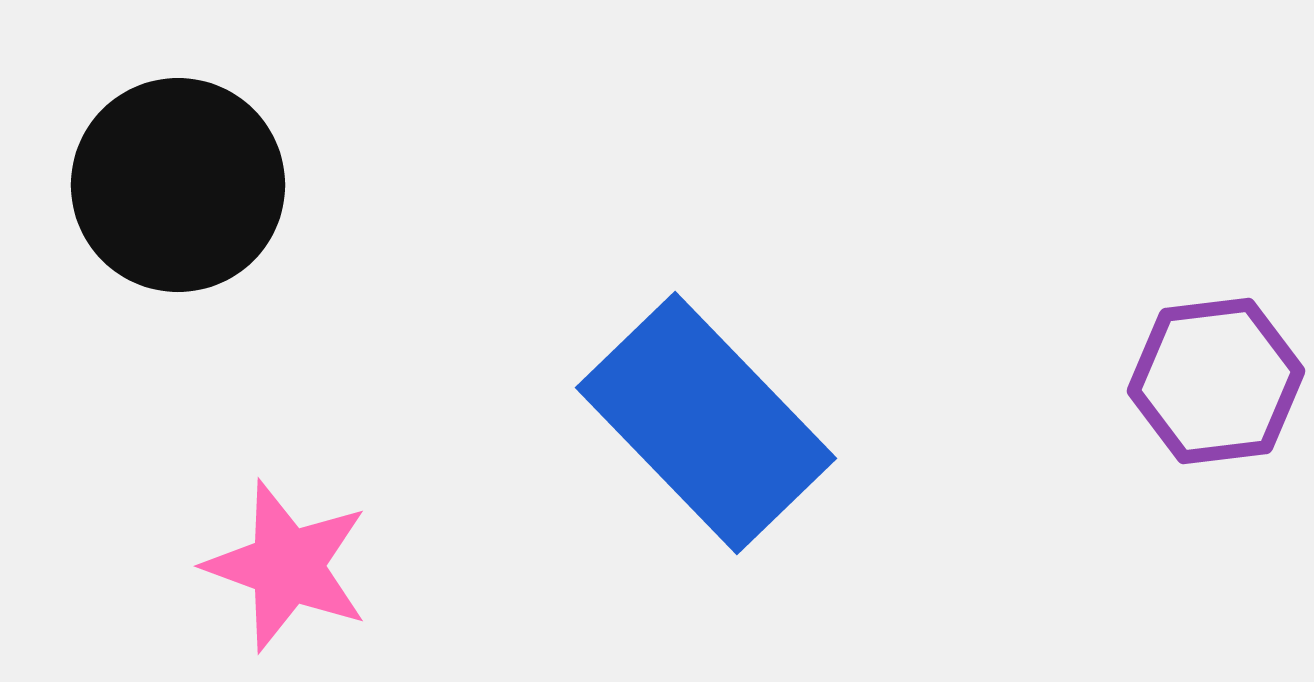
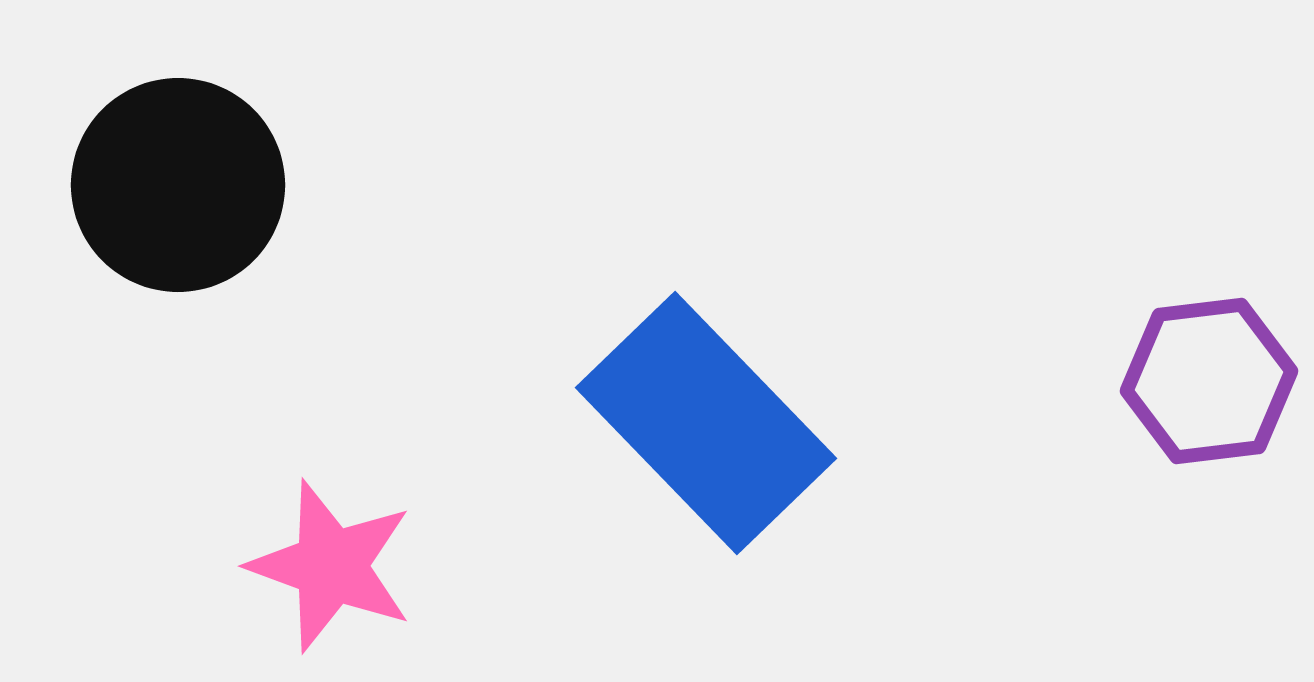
purple hexagon: moved 7 px left
pink star: moved 44 px right
